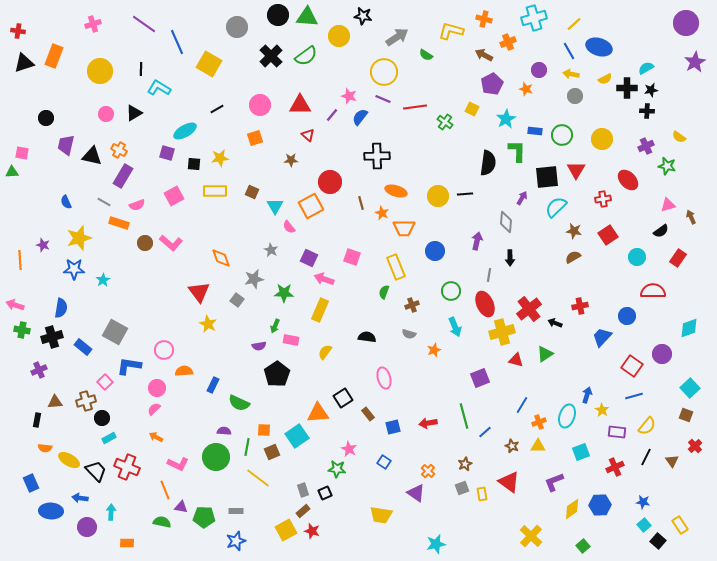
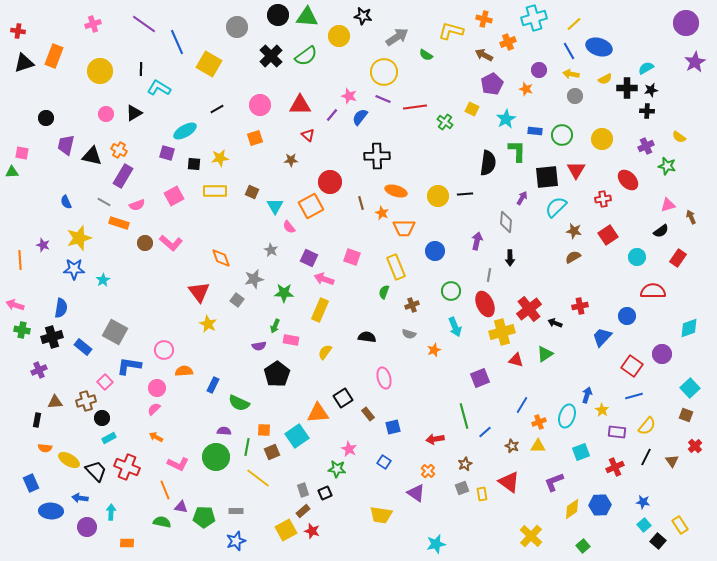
red arrow at (428, 423): moved 7 px right, 16 px down
